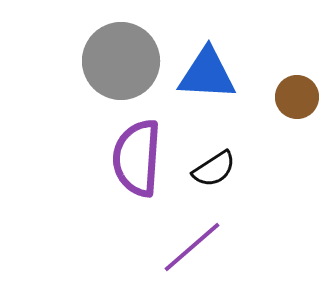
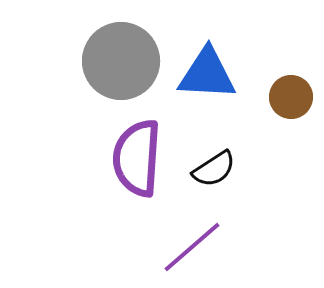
brown circle: moved 6 px left
